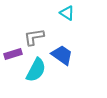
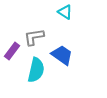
cyan triangle: moved 2 px left, 1 px up
purple rectangle: moved 1 px left, 3 px up; rotated 36 degrees counterclockwise
cyan semicircle: rotated 15 degrees counterclockwise
